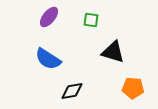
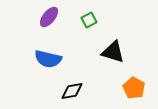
green square: moved 2 px left; rotated 35 degrees counterclockwise
blue semicircle: rotated 20 degrees counterclockwise
orange pentagon: moved 1 px right; rotated 25 degrees clockwise
